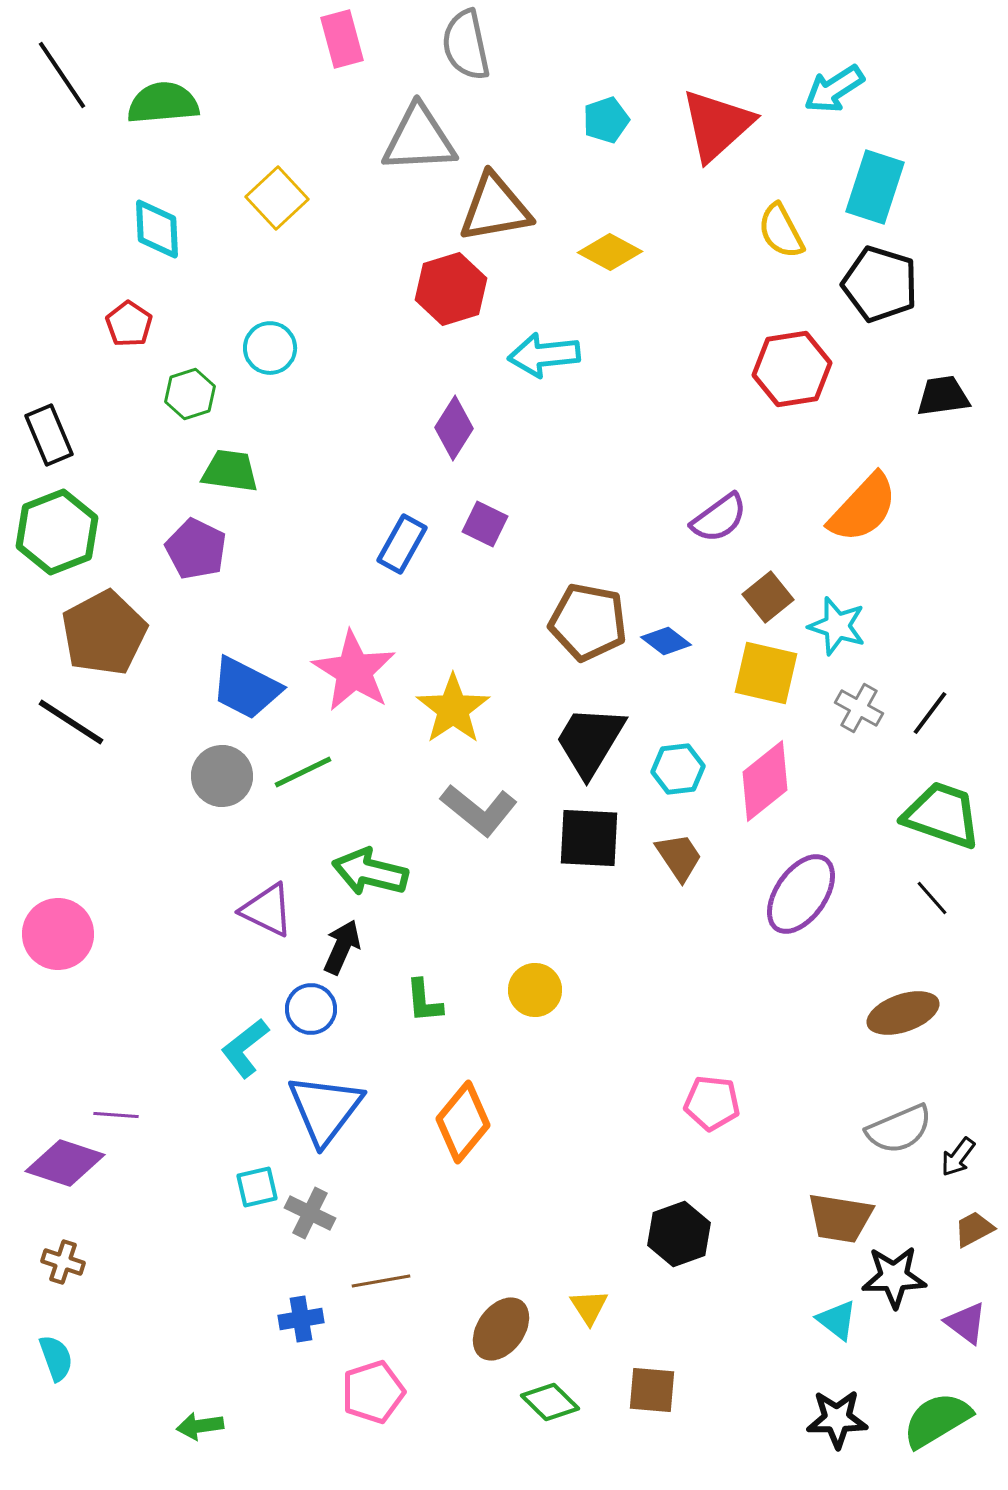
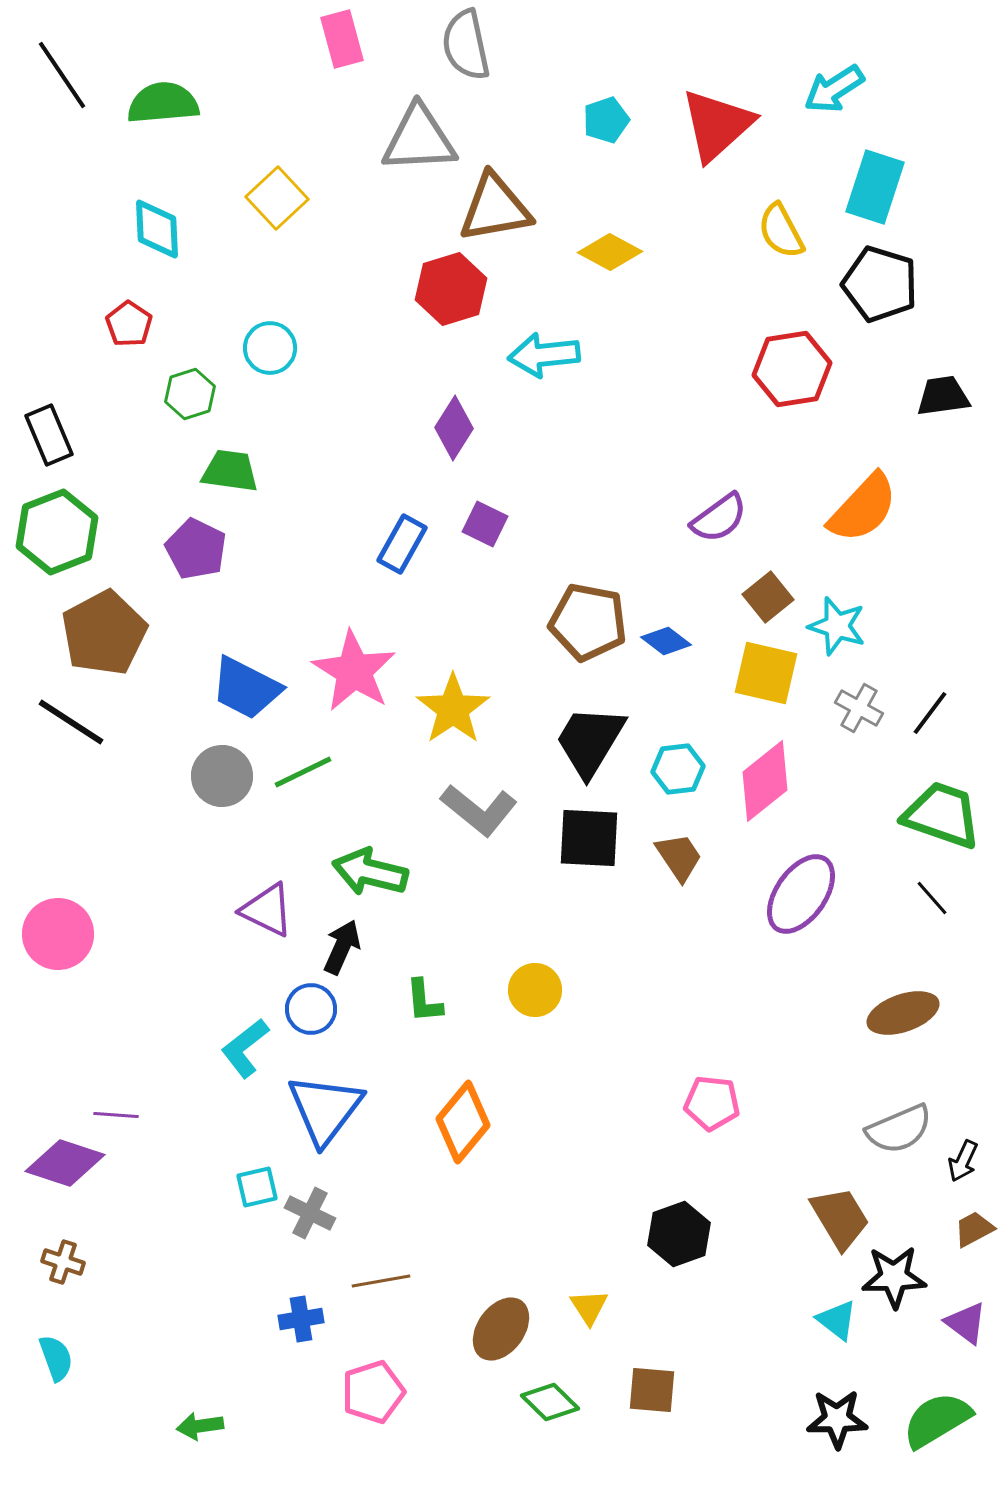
black arrow at (958, 1157): moved 5 px right, 4 px down; rotated 12 degrees counterclockwise
brown trapezoid at (840, 1218): rotated 130 degrees counterclockwise
